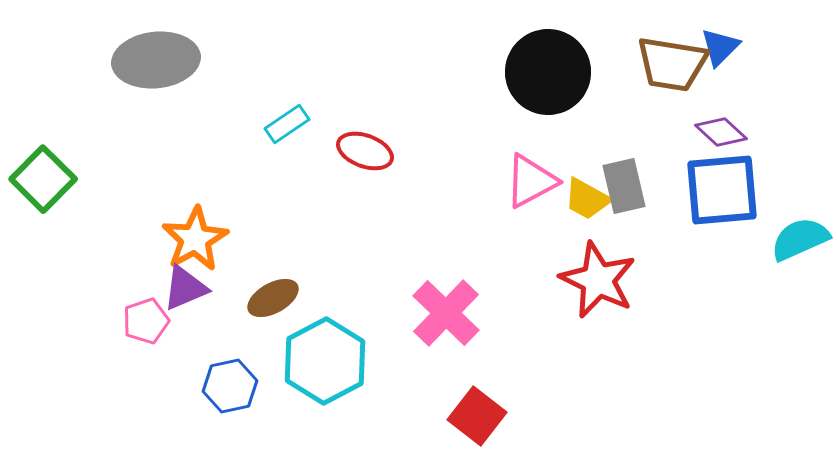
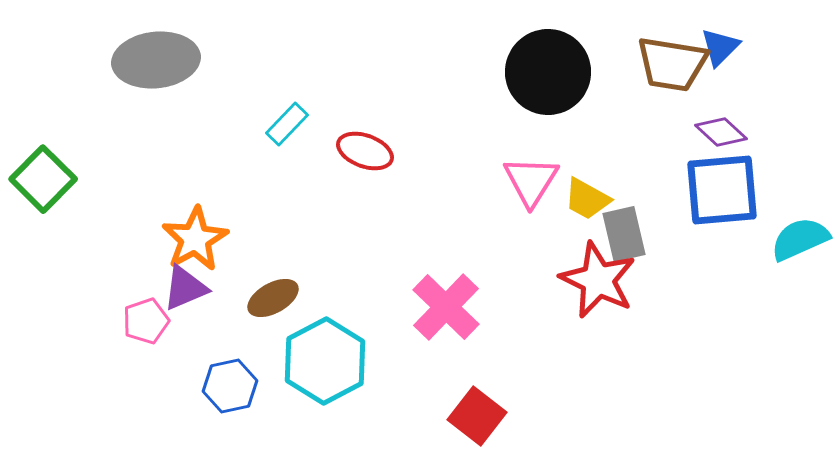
cyan rectangle: rotated 12 degrees counterclockwise
pink triangle: rotated 30 degrees counterclockwise
gray rectangle: moved 48 px down
pink cross: moved 6 px up
